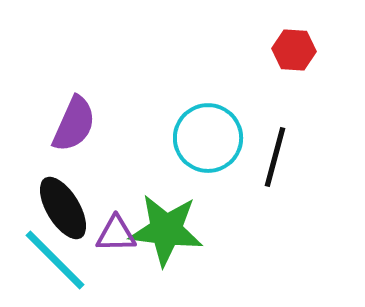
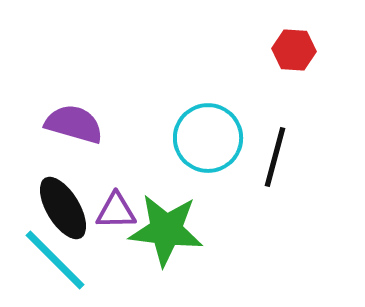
purple semicircle: rotated 98 degrees counterclockwise
purple triangle: moved 23 px up
